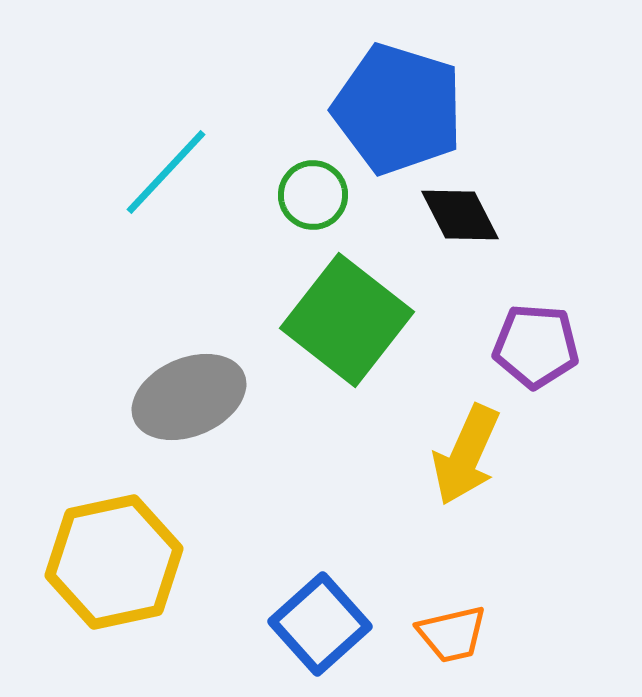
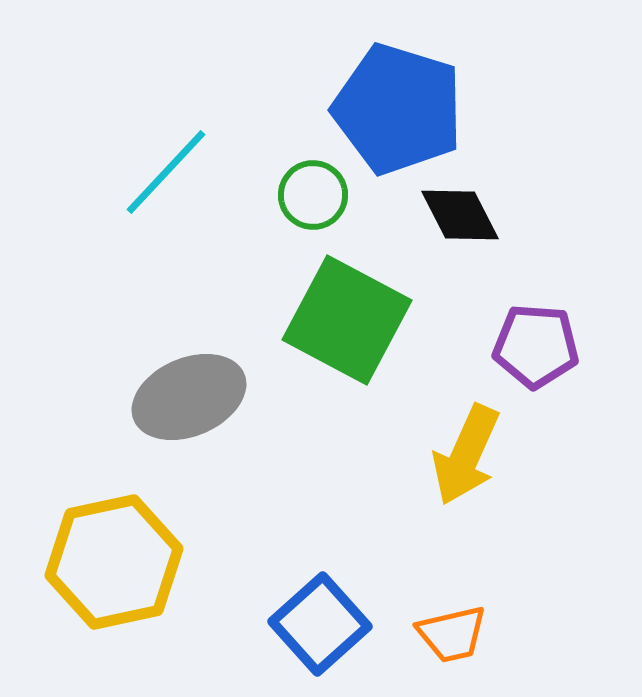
green square: rotated 10 degrees counterclockwise
